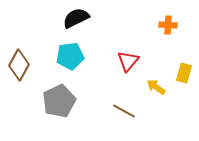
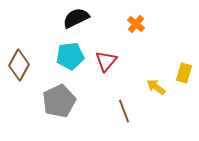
orange cross: moved 32 px left, 1 px up; rotated 36 degrees clockwise
red triangle: moved 22 px left
brown line: rotated 40 degrees clockwise
